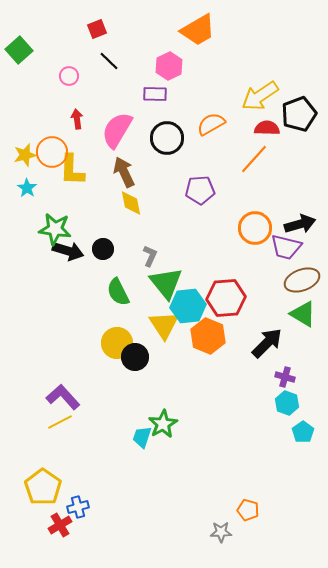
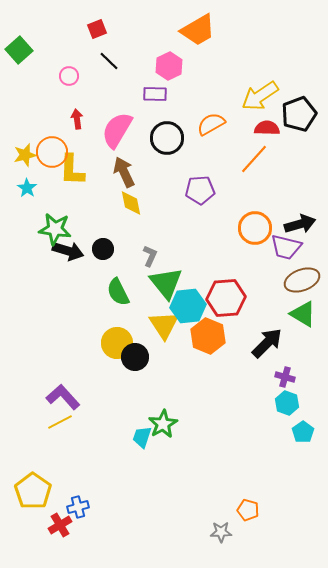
yellow pentagon at (43, 487): moved 10 px left, 4 px down
